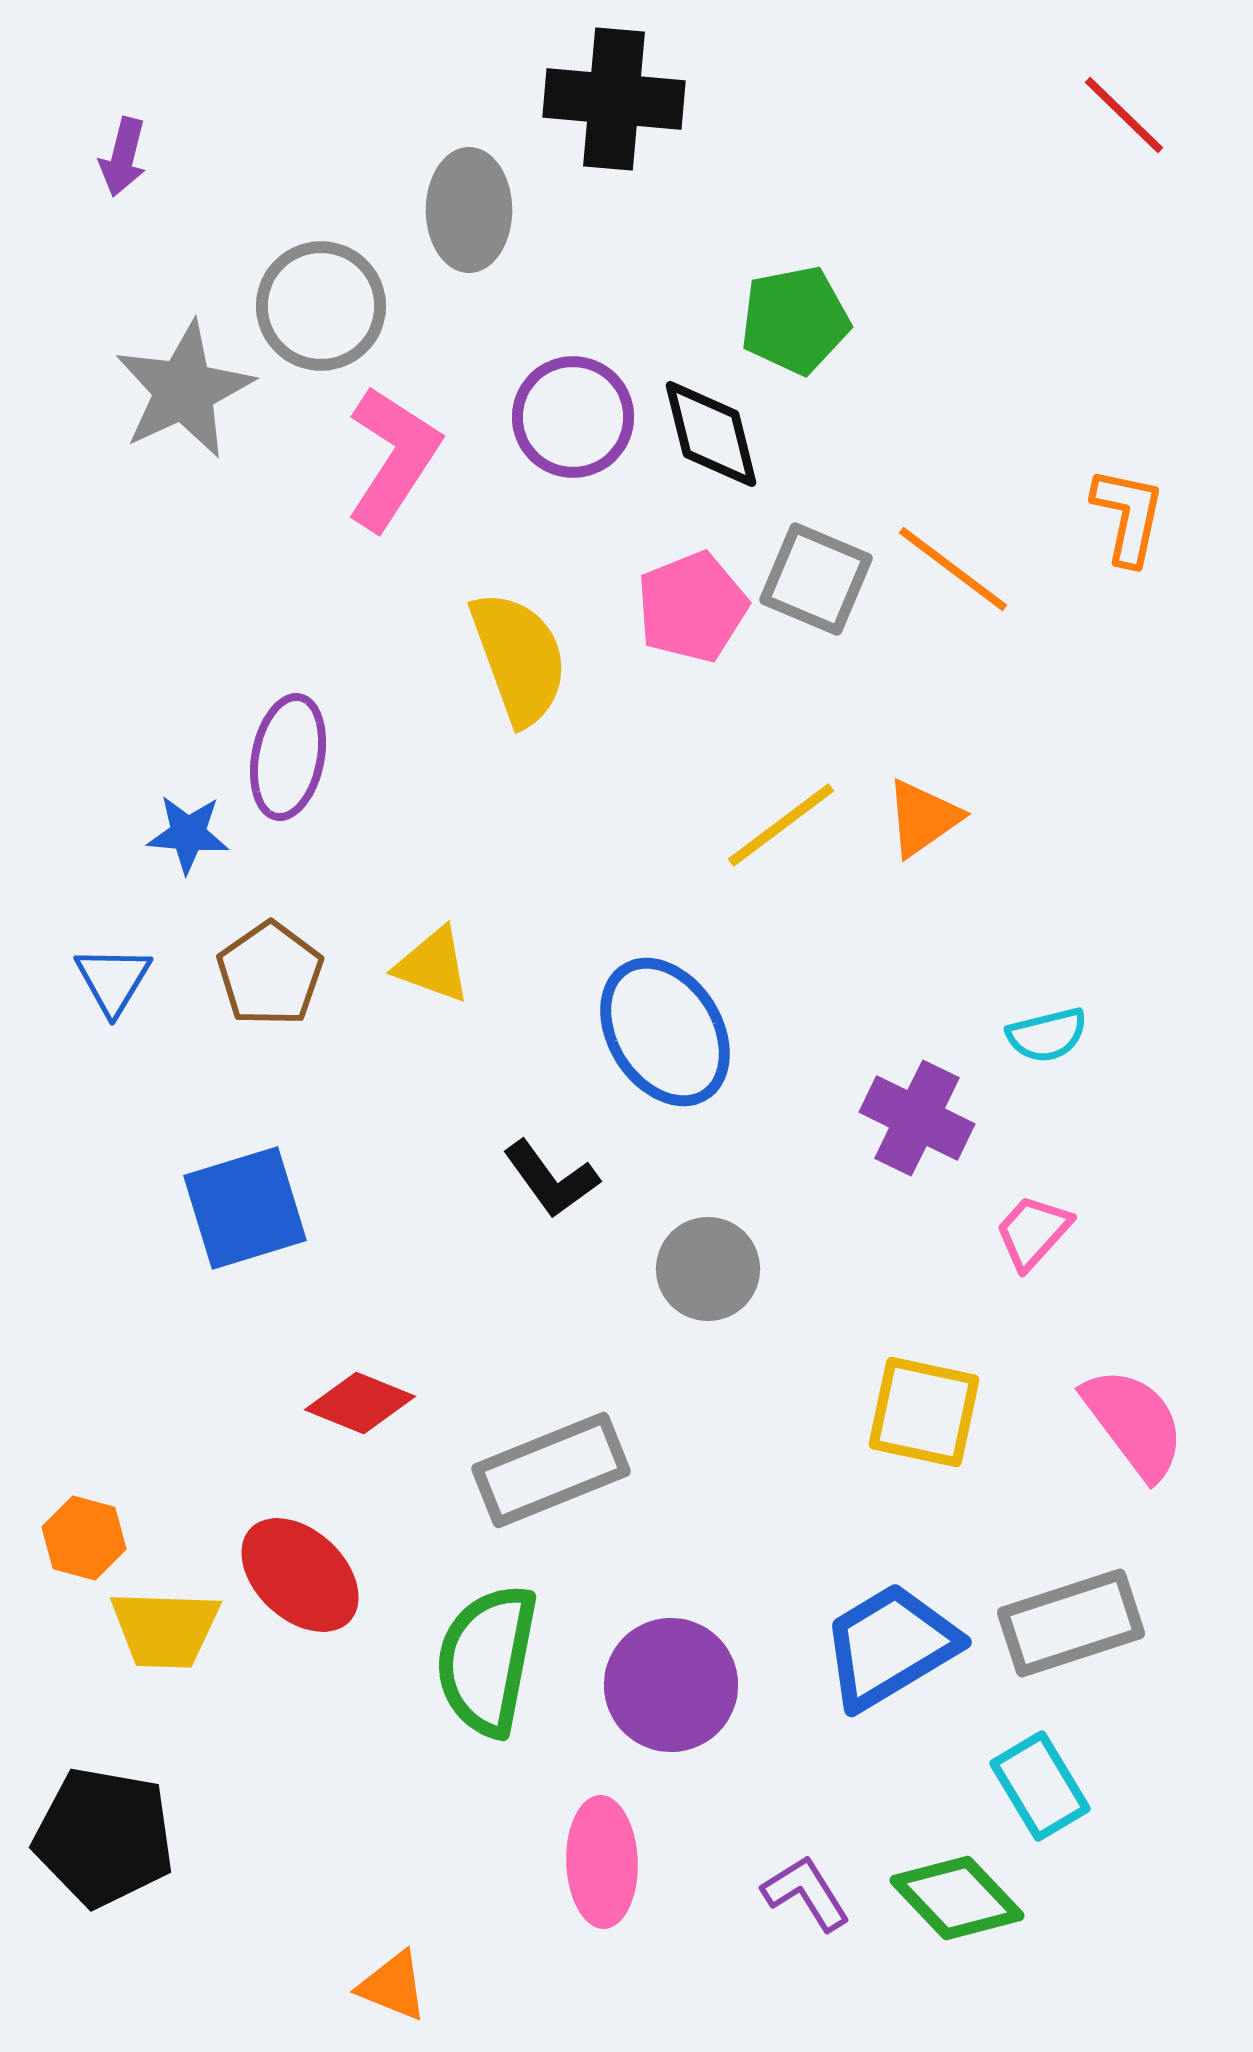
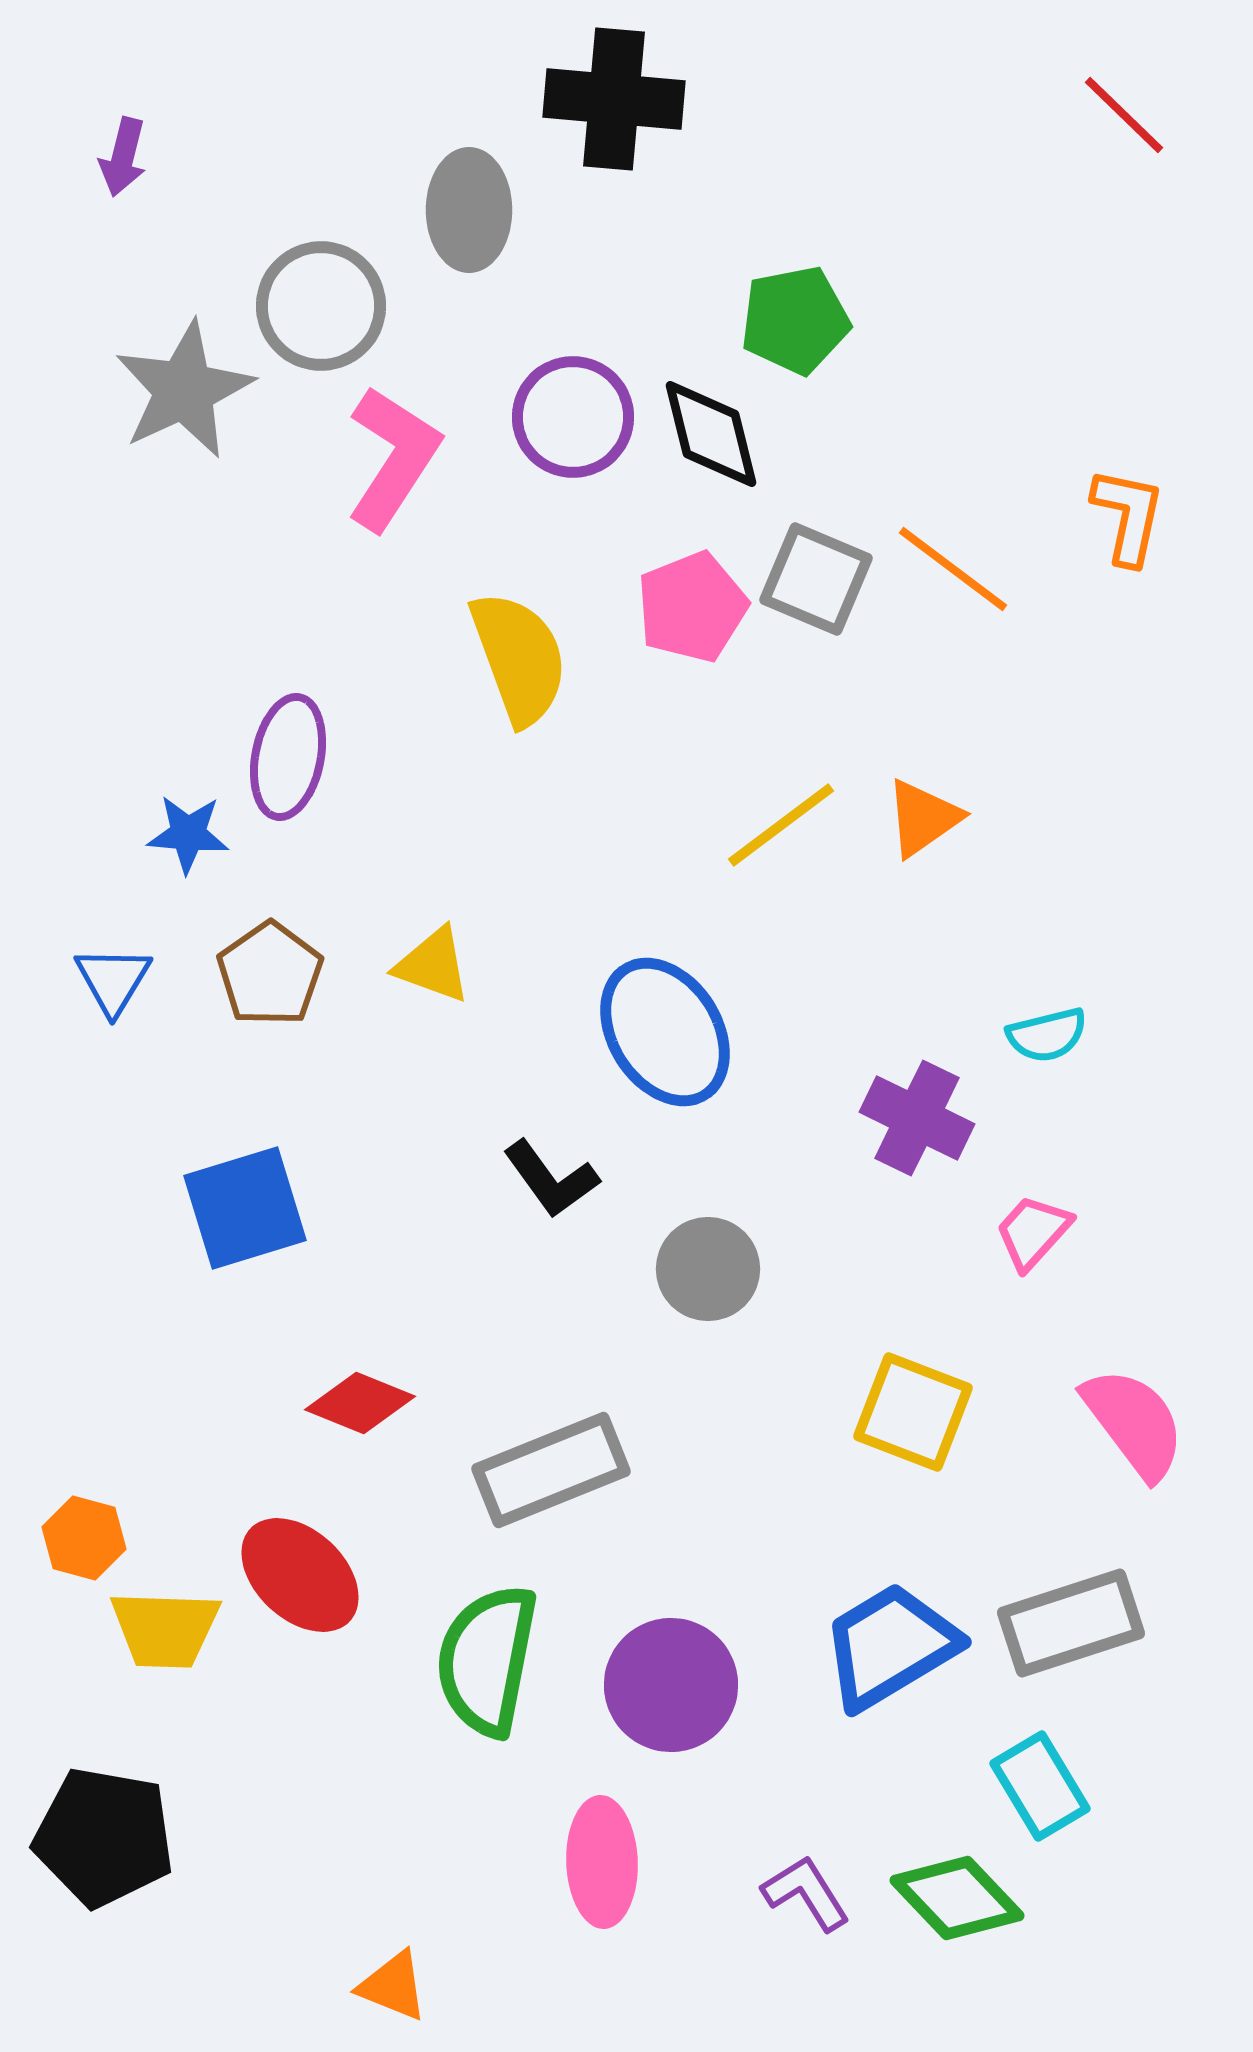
yellow square at (924, 1412): moved 11 px left; rotated 9 degrees clockwise
